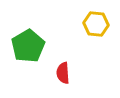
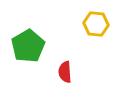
red semicircle: moved 2 px right, 1 px up
